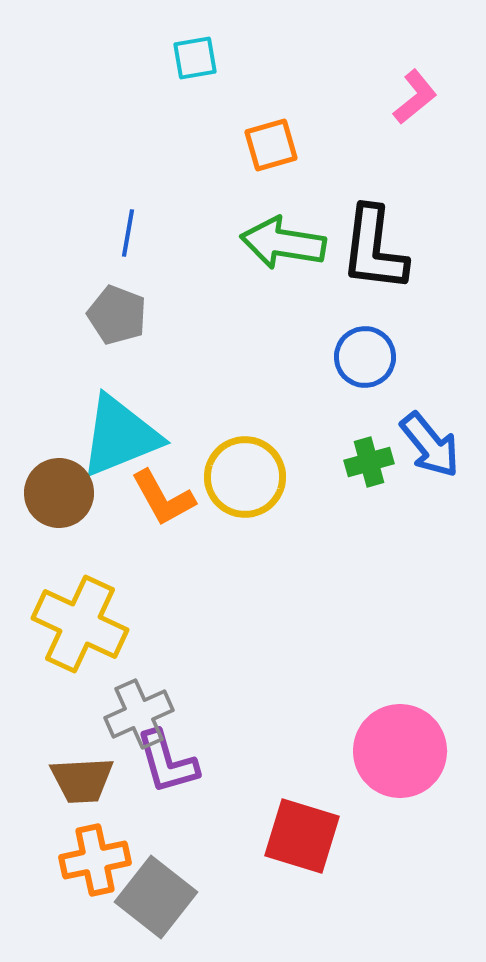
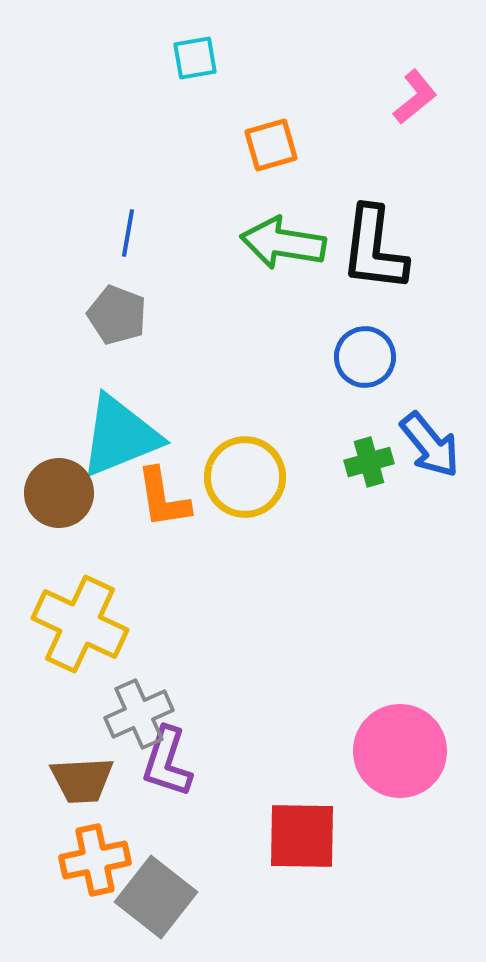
orange L-shape: rotated 20 degrees clockwise
purple L-shape: rotated 34 degrees clockwise
red square: rotated 16 degrees counterclockwise
